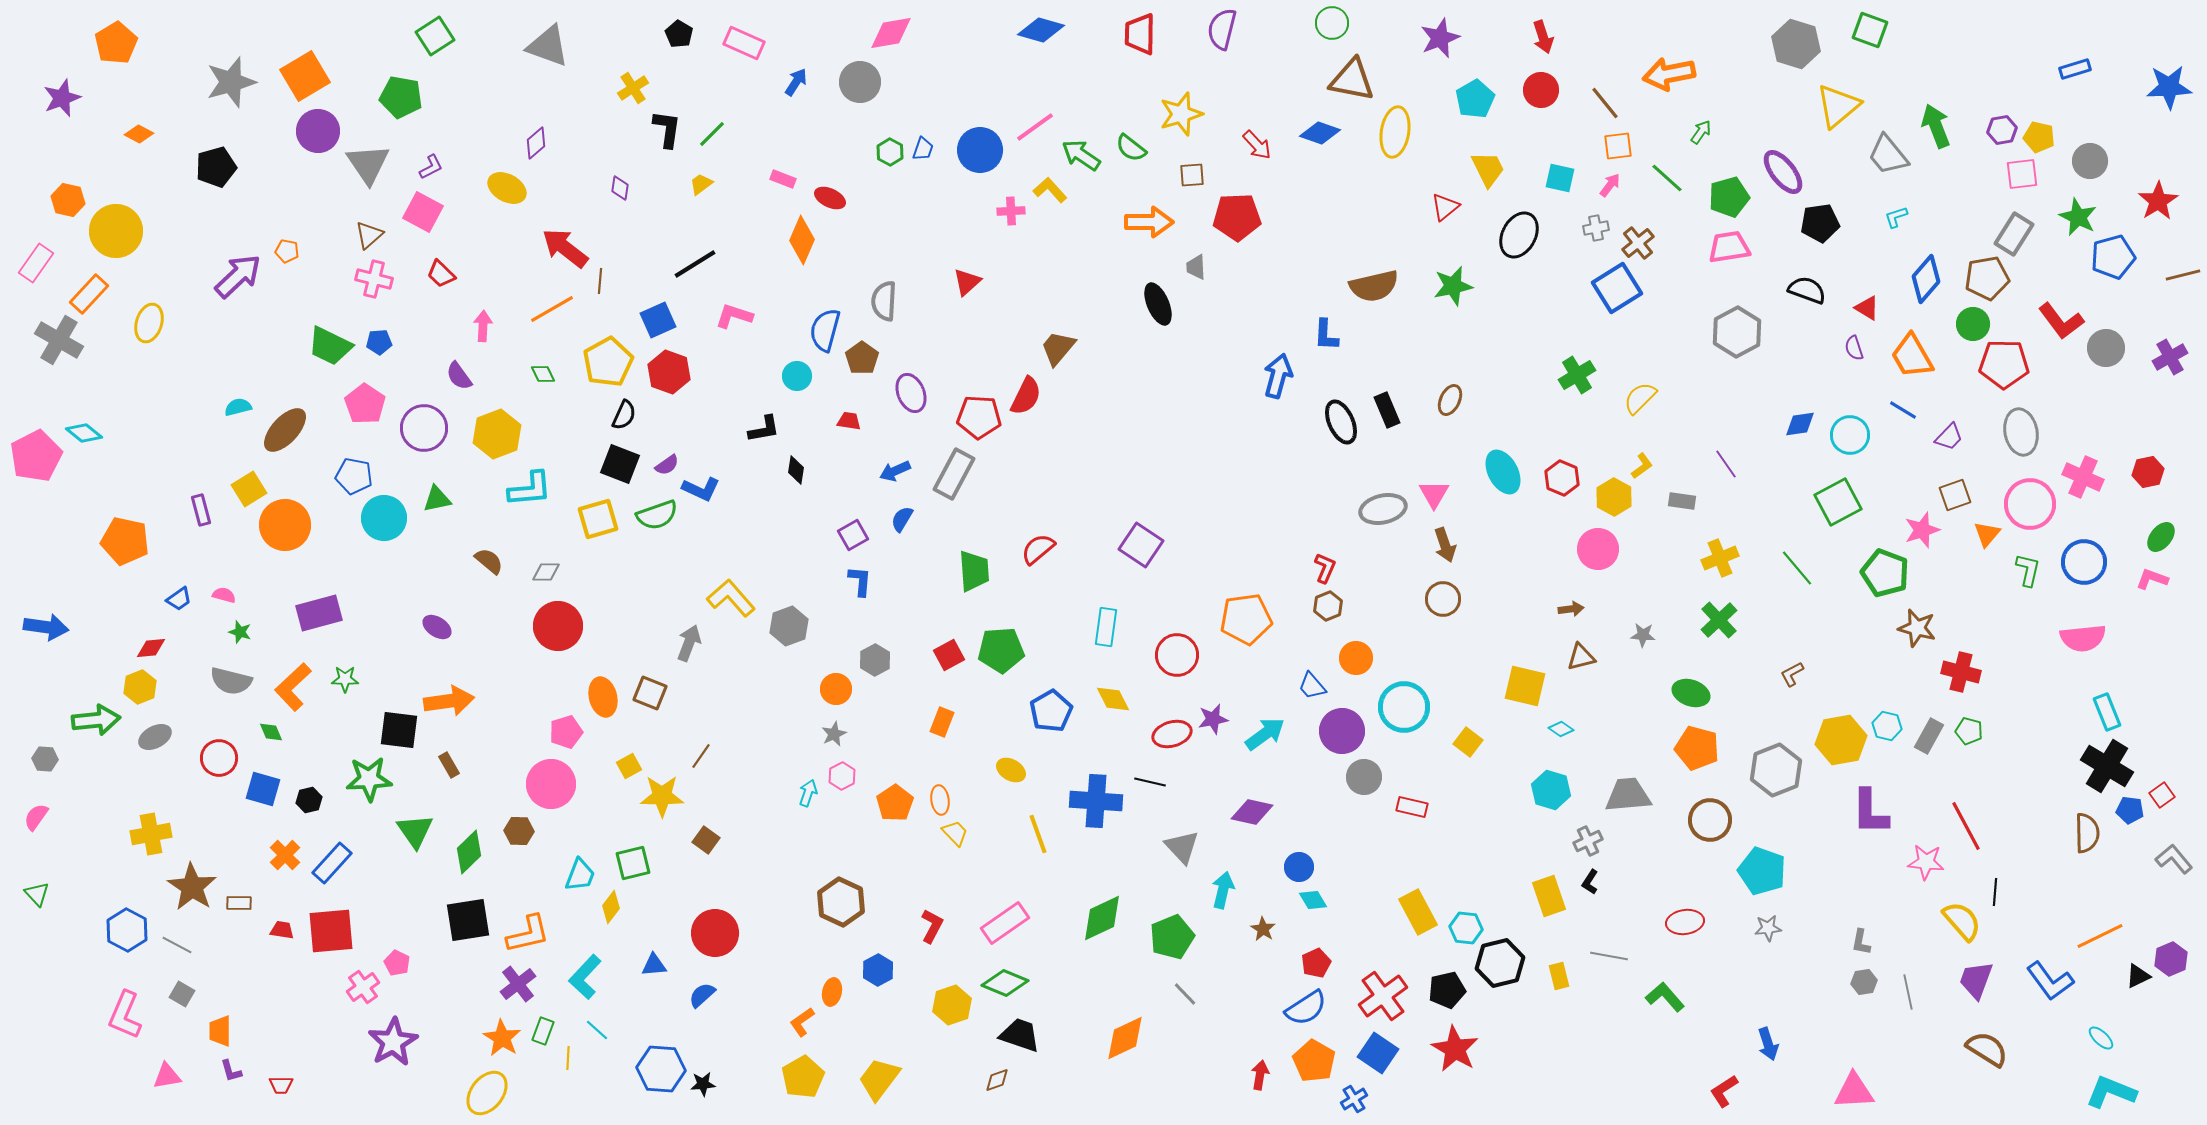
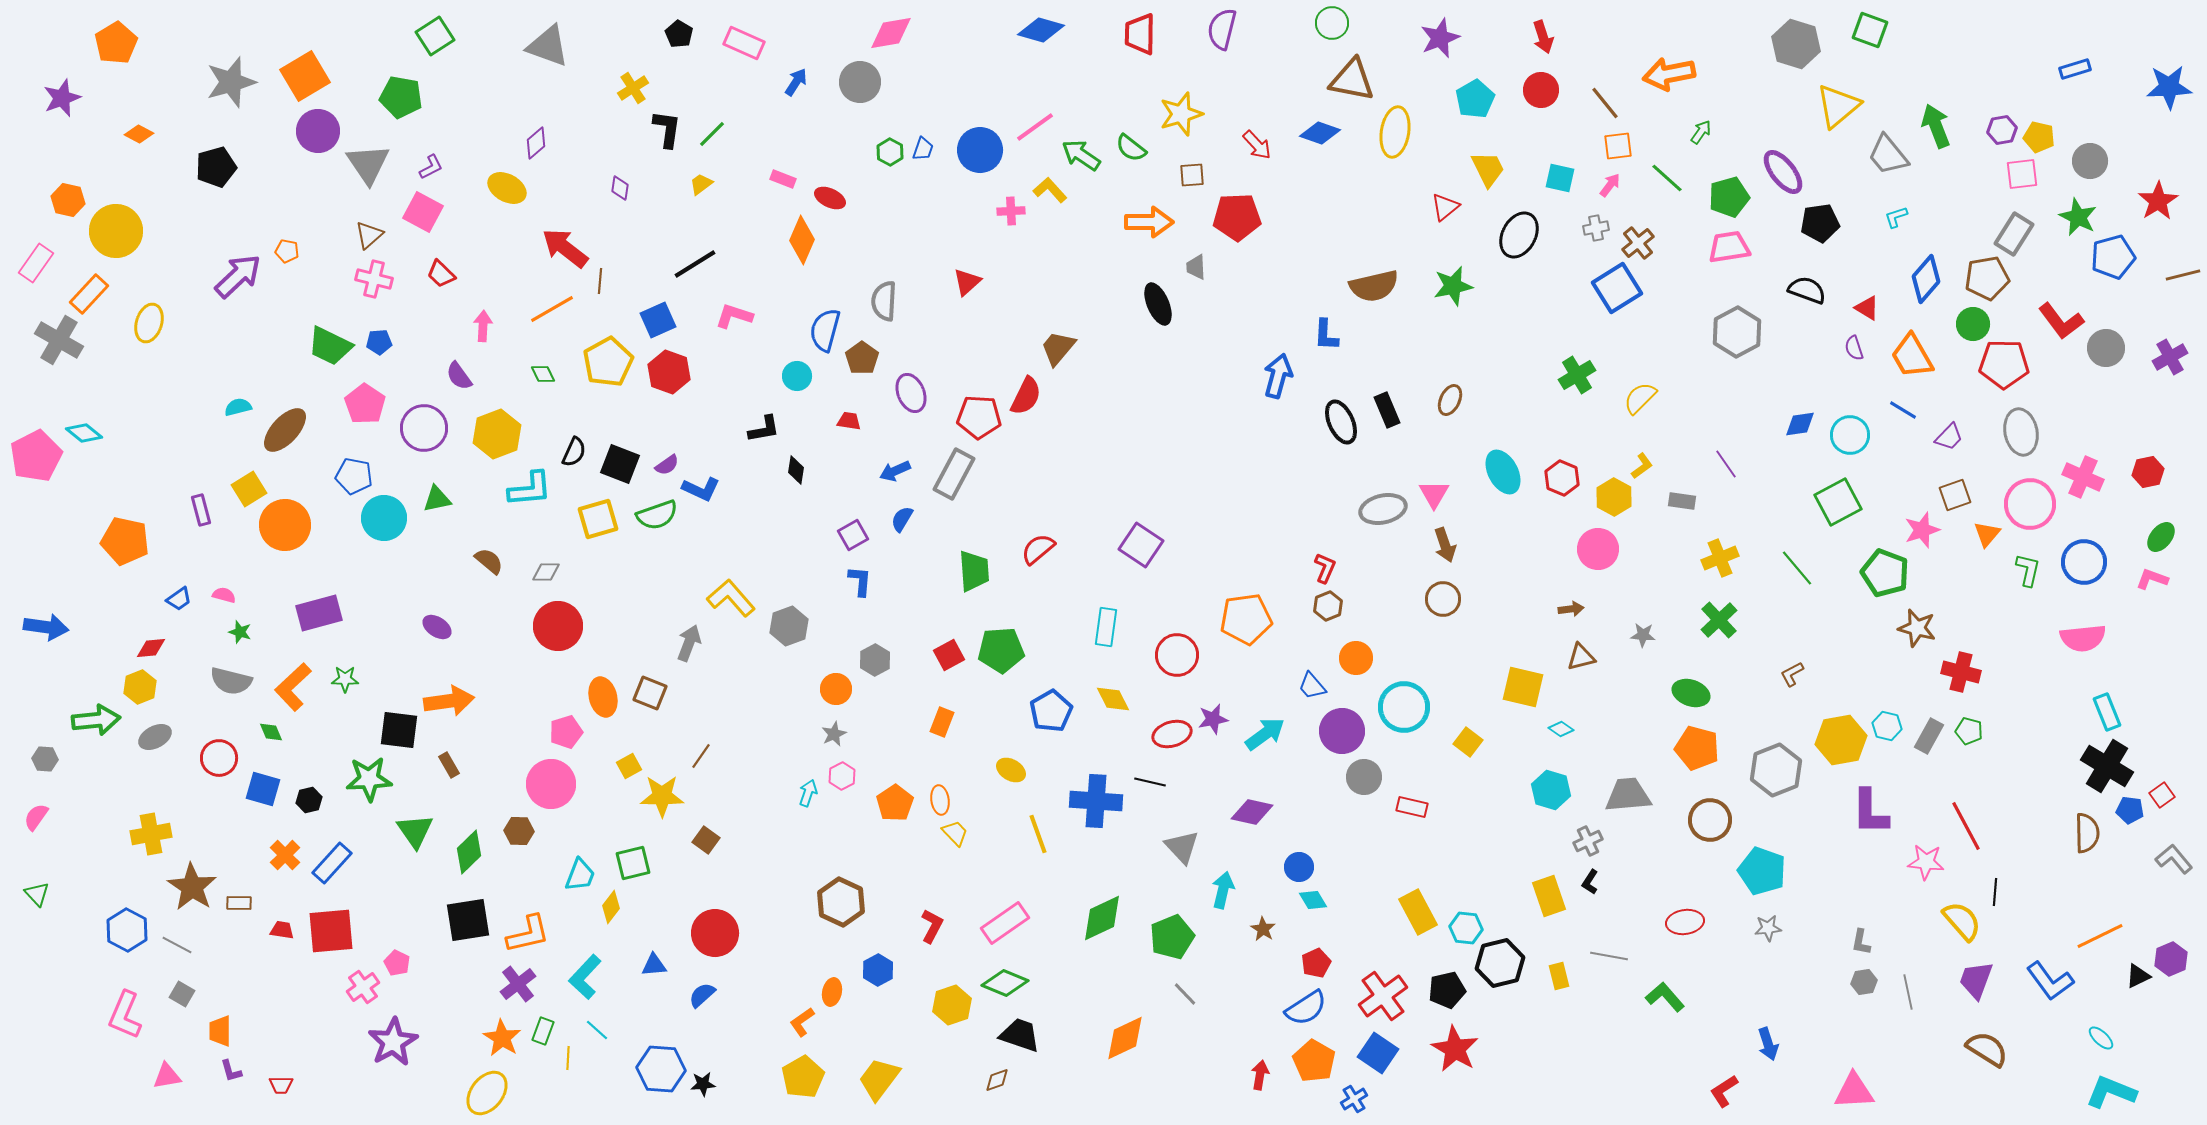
black semicircle at (624, 415): moved 50 px left, 37 px down
yellow square at (1525, 686): moved 2 px left, 1 px down
